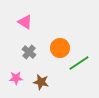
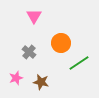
pink triangle: moved 9 px right, 6 px up; rotated 28 degrees clockwise
orange circle: moved 1 px right, 5 px up
pink star: rotated 16 degrees counterclockwise
